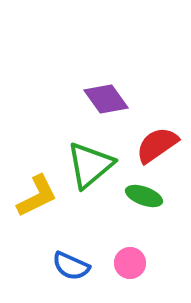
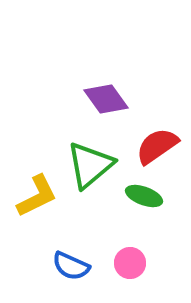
red semicircle: moved 1 px down
